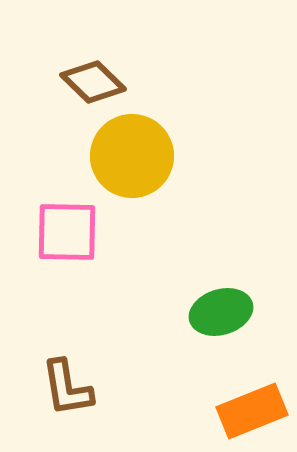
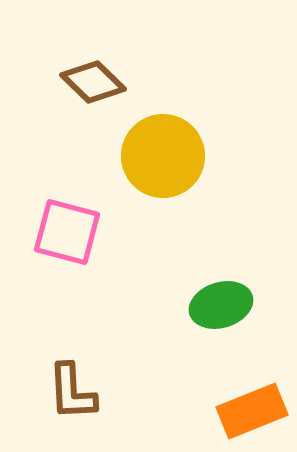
yellow circle: moved 31 px right
pink square: rotated 14 degrees clockwise
green ellipse: moved 7 px up
brown L-shape: moved 5 px right, 4 px down; rotated 6 degrees clockwise
